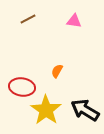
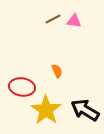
brown line: moved 25 px right
orange semicircle: rotated 128 degrees clockwise
